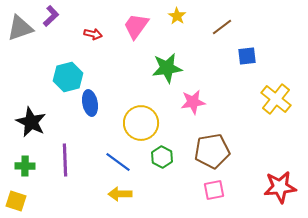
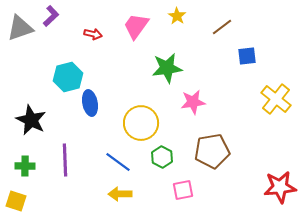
black star: moved 2 px up
pink square: moved 31 px left
